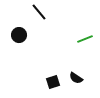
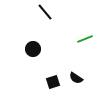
black line: moved 6 px right
black circle: moved 14 px right, 14 px down
